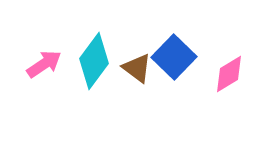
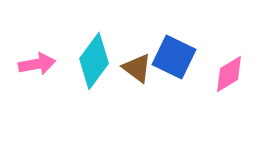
blue square: rotated 18 degrees counterclockwise
pink arrow: moved 7 px left; rotated 24 degrees clockwise
